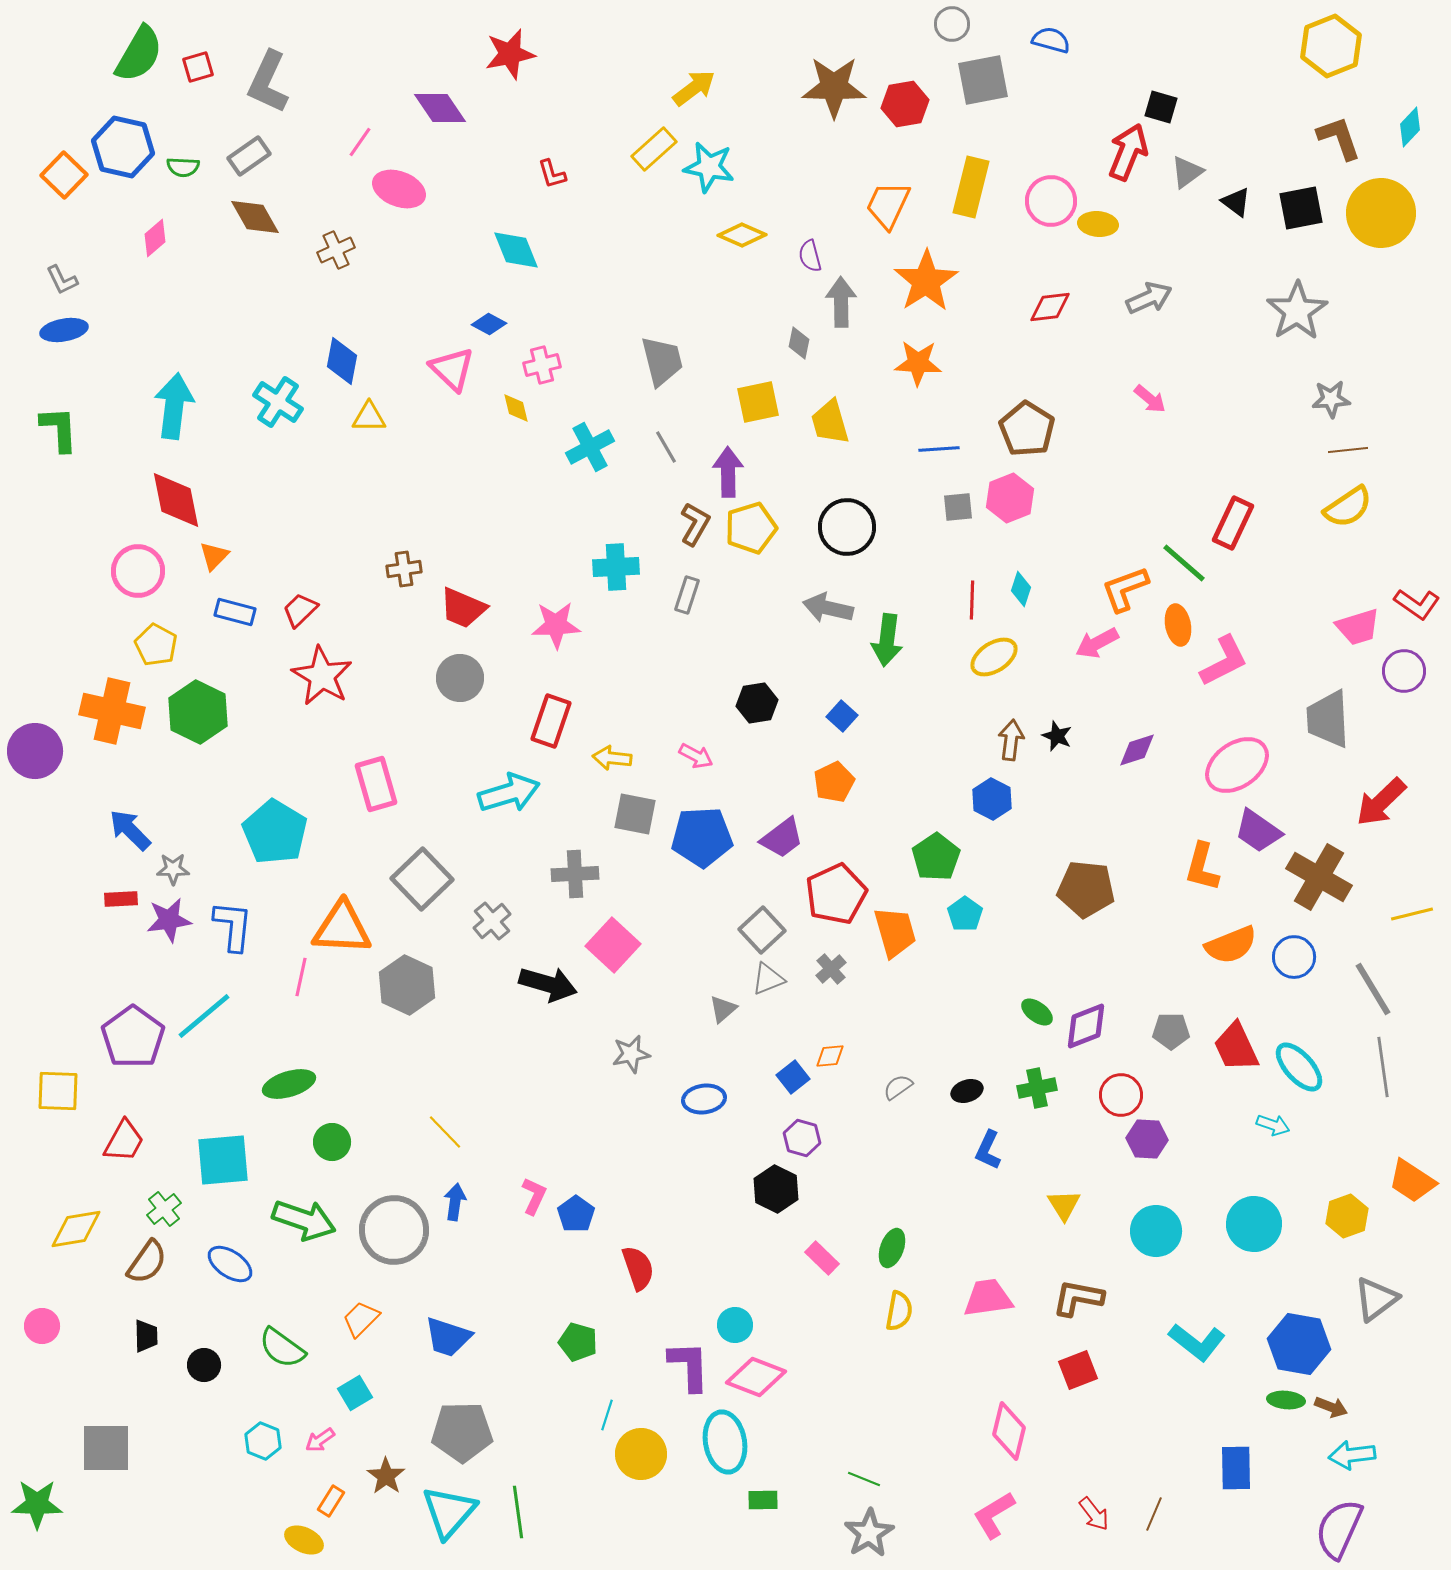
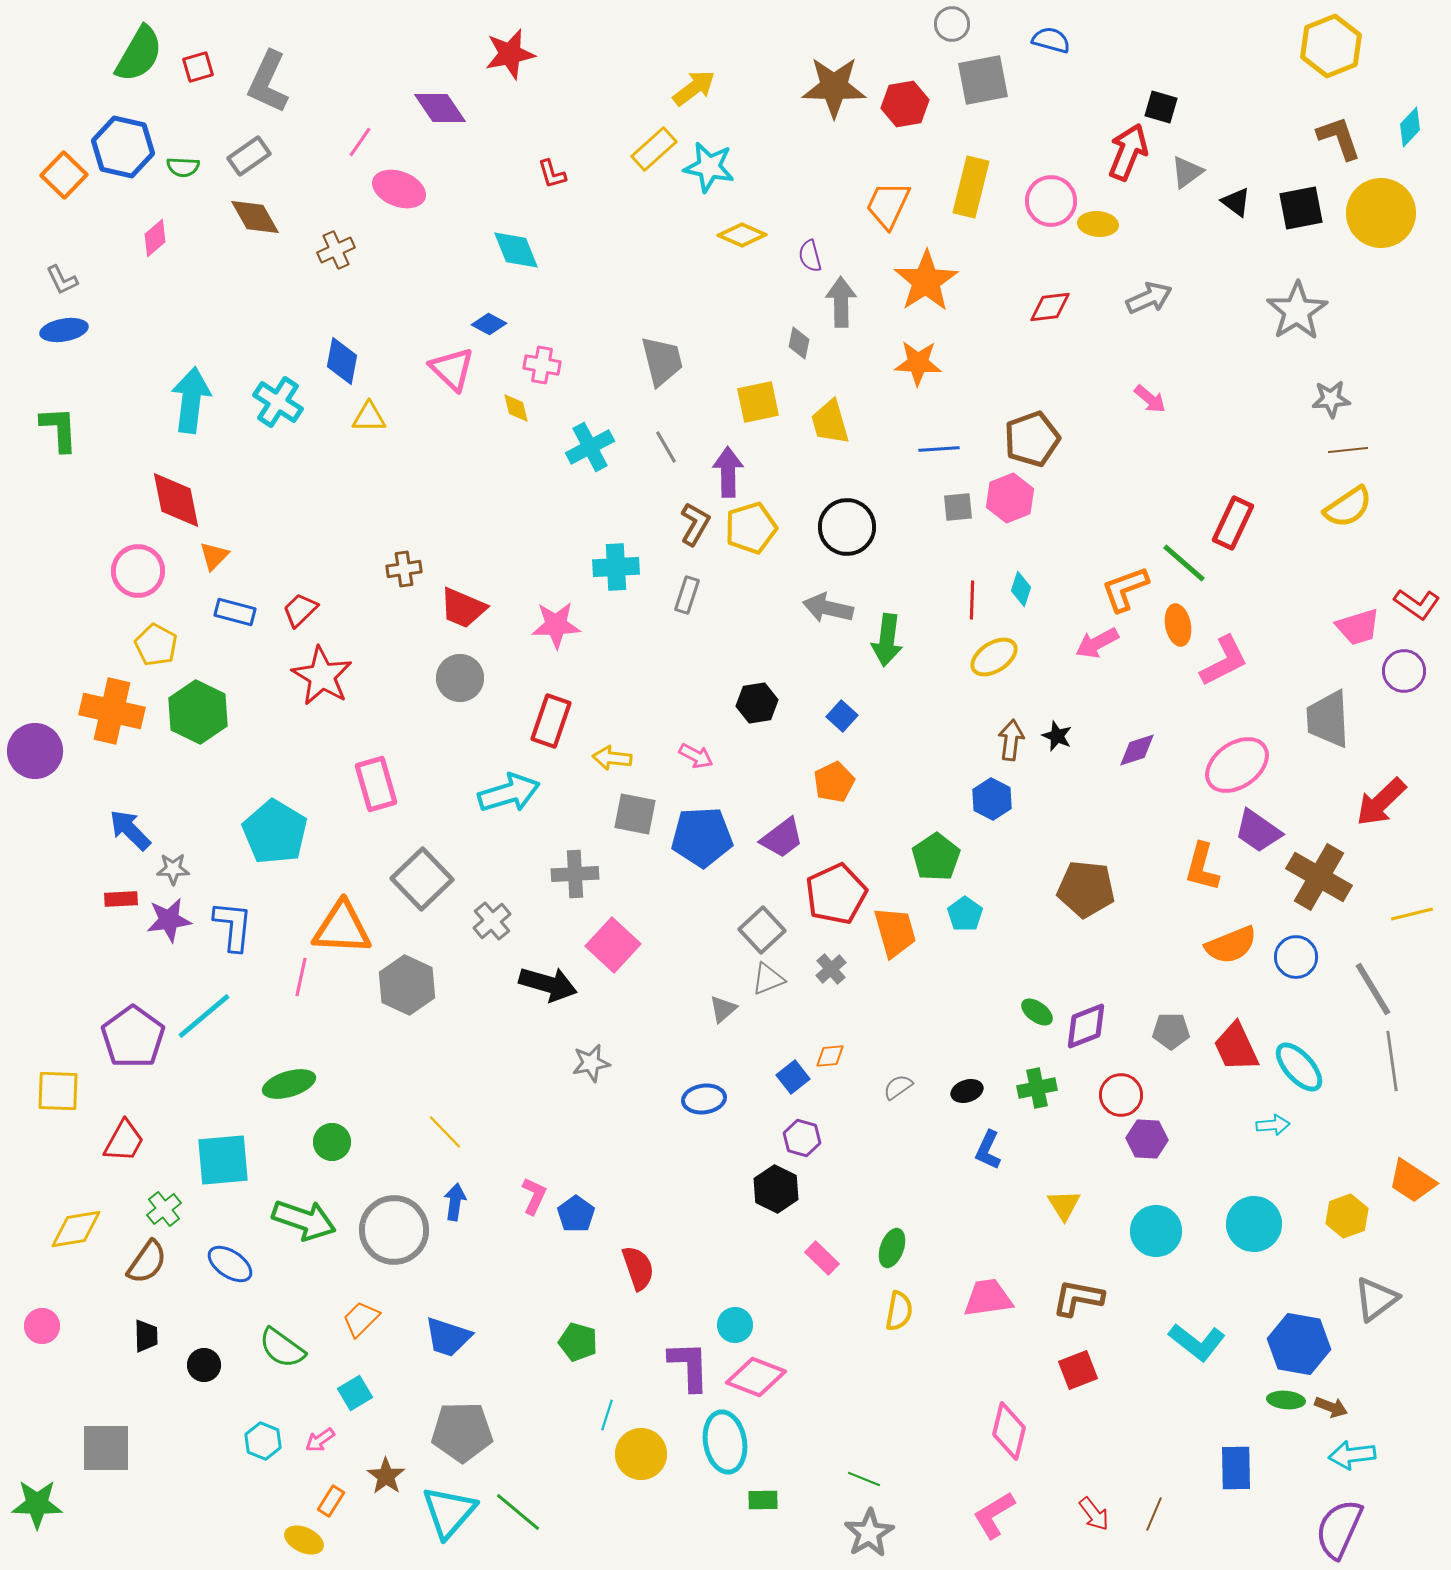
pink cross at (542, 365): rotated 24 degrees clockwise
cyan arrow at (174, 406): moved 17 px right, 6 px up
brown pentagon at (1027, 429): moved 5 px right, 10 px down; rotated 20 degrees clockwise
blue circle at (1294, 957): moved 2 px right
gray star at (631, 1054): moved 40 px left, 9 px down
gray line at (1383, 1067): moved 9 px right, 6 px up
cyan arrow at (1273, 1125): rotated 24 degrees counterclockwise
green line at (518, 1512): rotated 42 degrees counterclockwise
